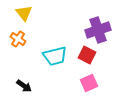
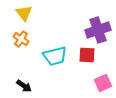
orange cross: moved 3 px right
red square: rotated 24 degrees counterclockwise
pink square: moved 14 px right
